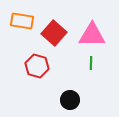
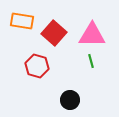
green line: moved 2 px up; rotated 16 degrees counterclockwise
